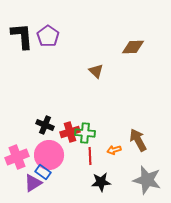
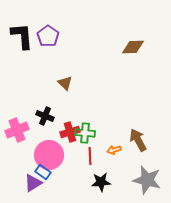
brown triangle: moved 31 px left, 12 px down
black cross: moved 9 px up
pink cross: moved 27 px up
